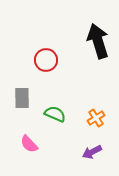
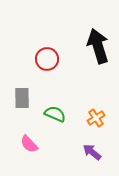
black arrow: moved 5 px down
red circle: moved 1 px right, 1 px up
purple arrow: rotated 66 degrees clockwise
